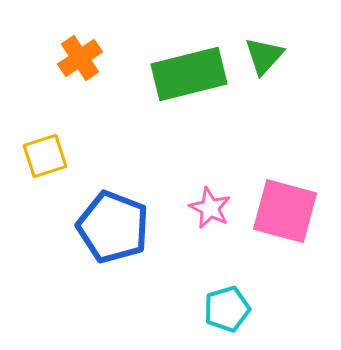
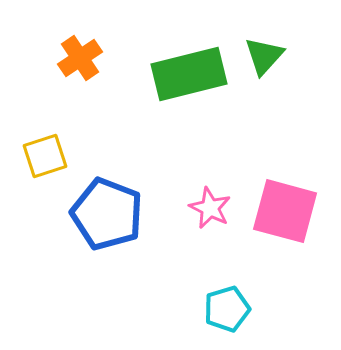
blue pentagon: moved 6 px left, 13 px up
